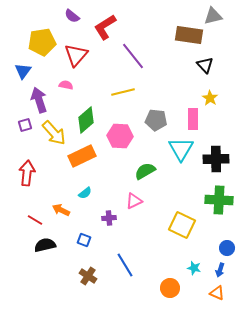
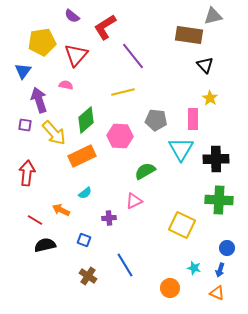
purple square: rotated 24 degrees clockwise
